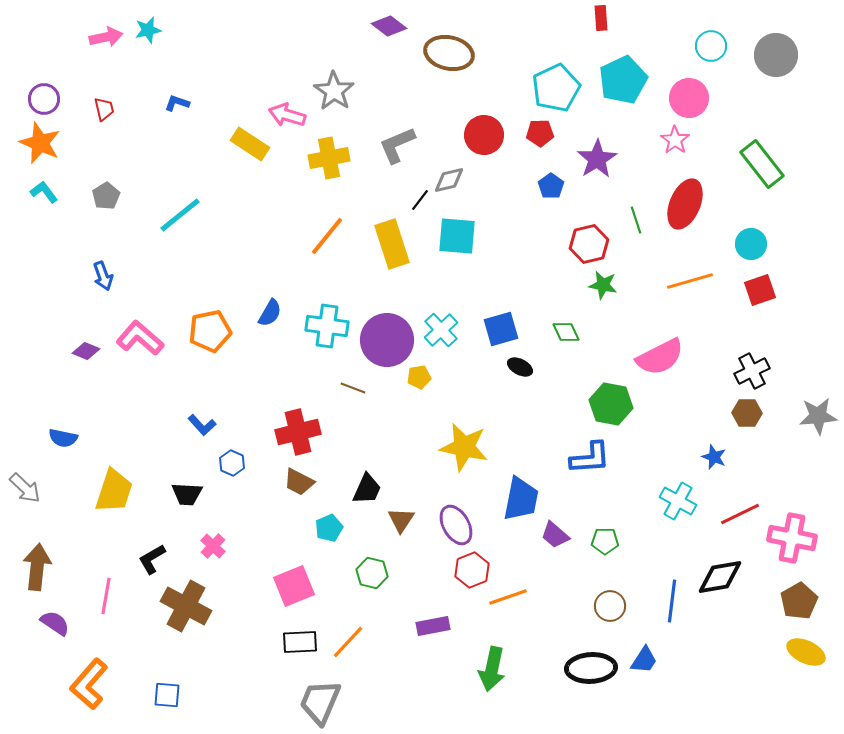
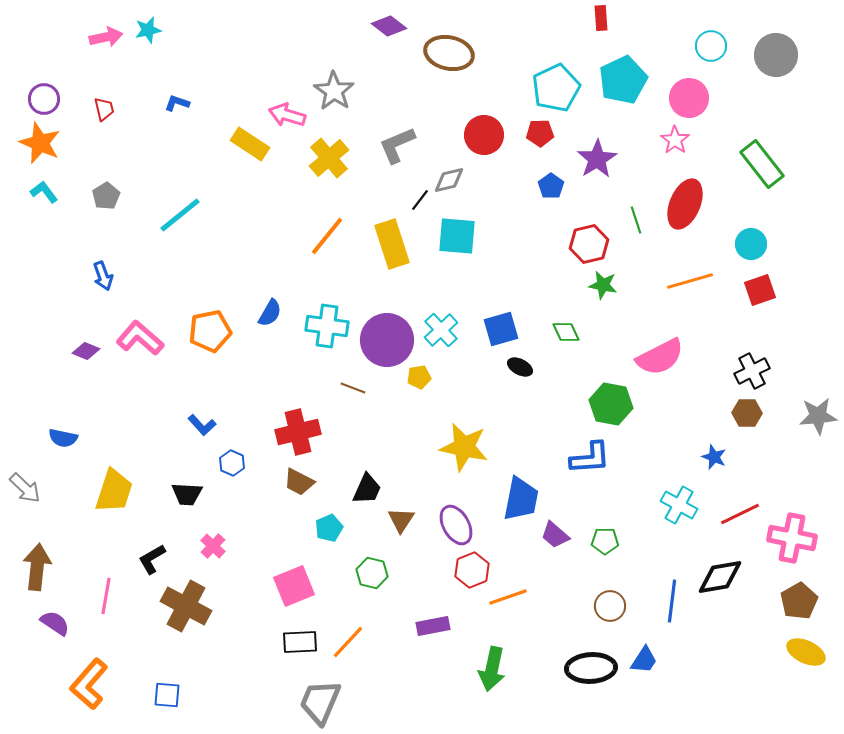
yellow cross at (329, 158): rotated 30 degrees counterclockwise
cyan cross at (678, 501): moved 1 px right, 4 px down
